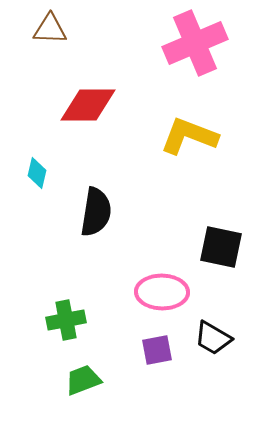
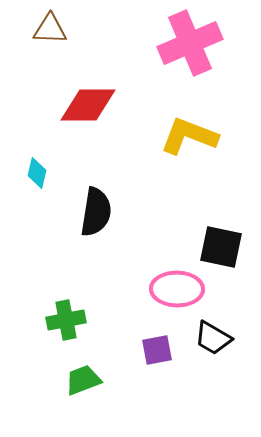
pink cross: moved 5 px left
pink ellipse: moved 15 px right, 3 px up
